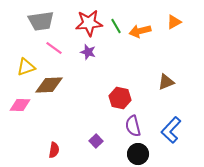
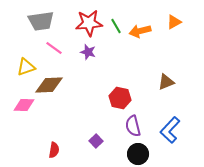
pink diamond: moved 4 px right
blue L-shape: moved 1 px left
